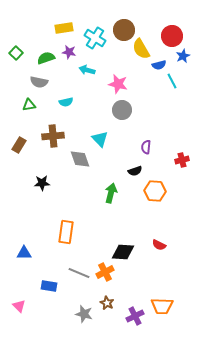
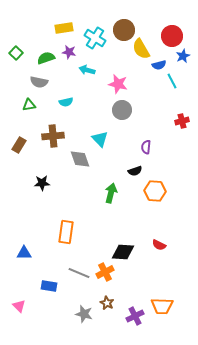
red cross: moved 39 px up
